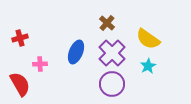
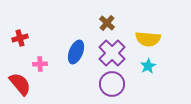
yellow semicircle: rotated 30 degrees counterclockwise
red semicircle: rotated 10 degrees counterclockwise
